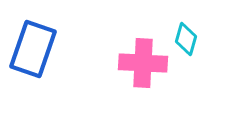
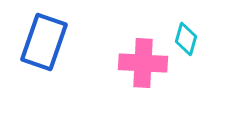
blue rectangle: moved 11 px right, 7 px up
